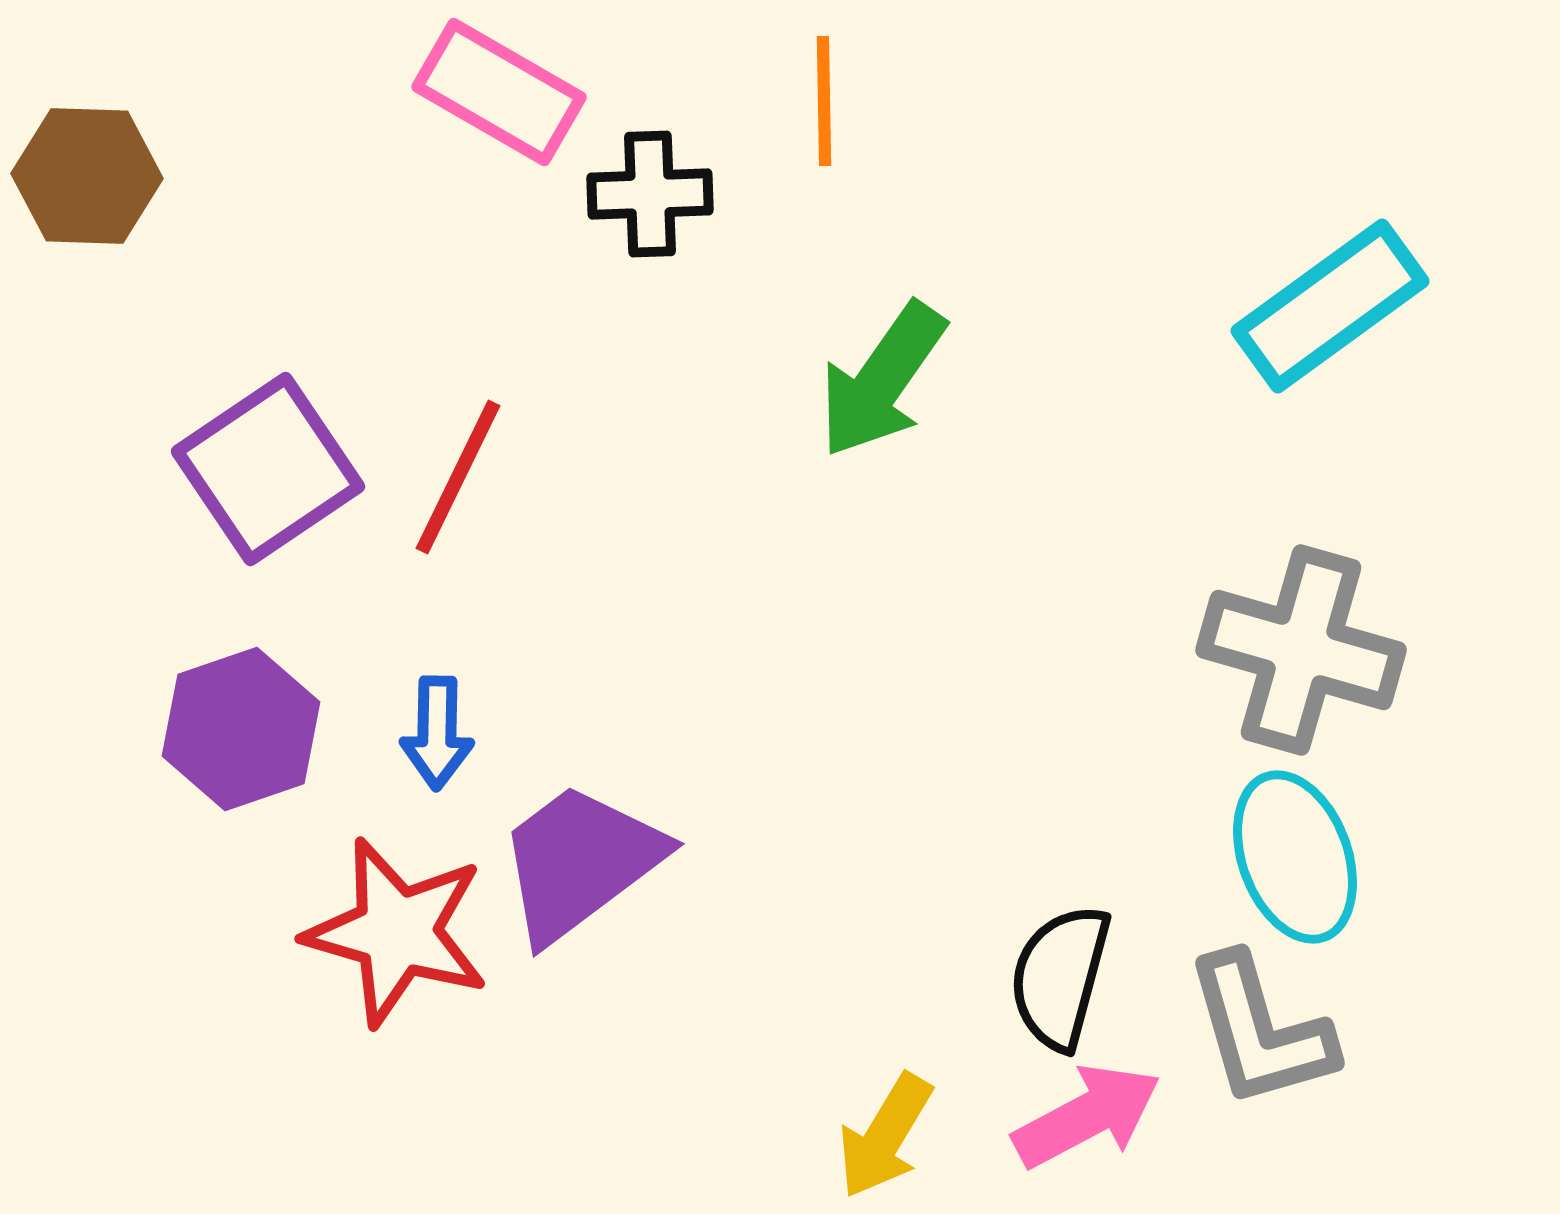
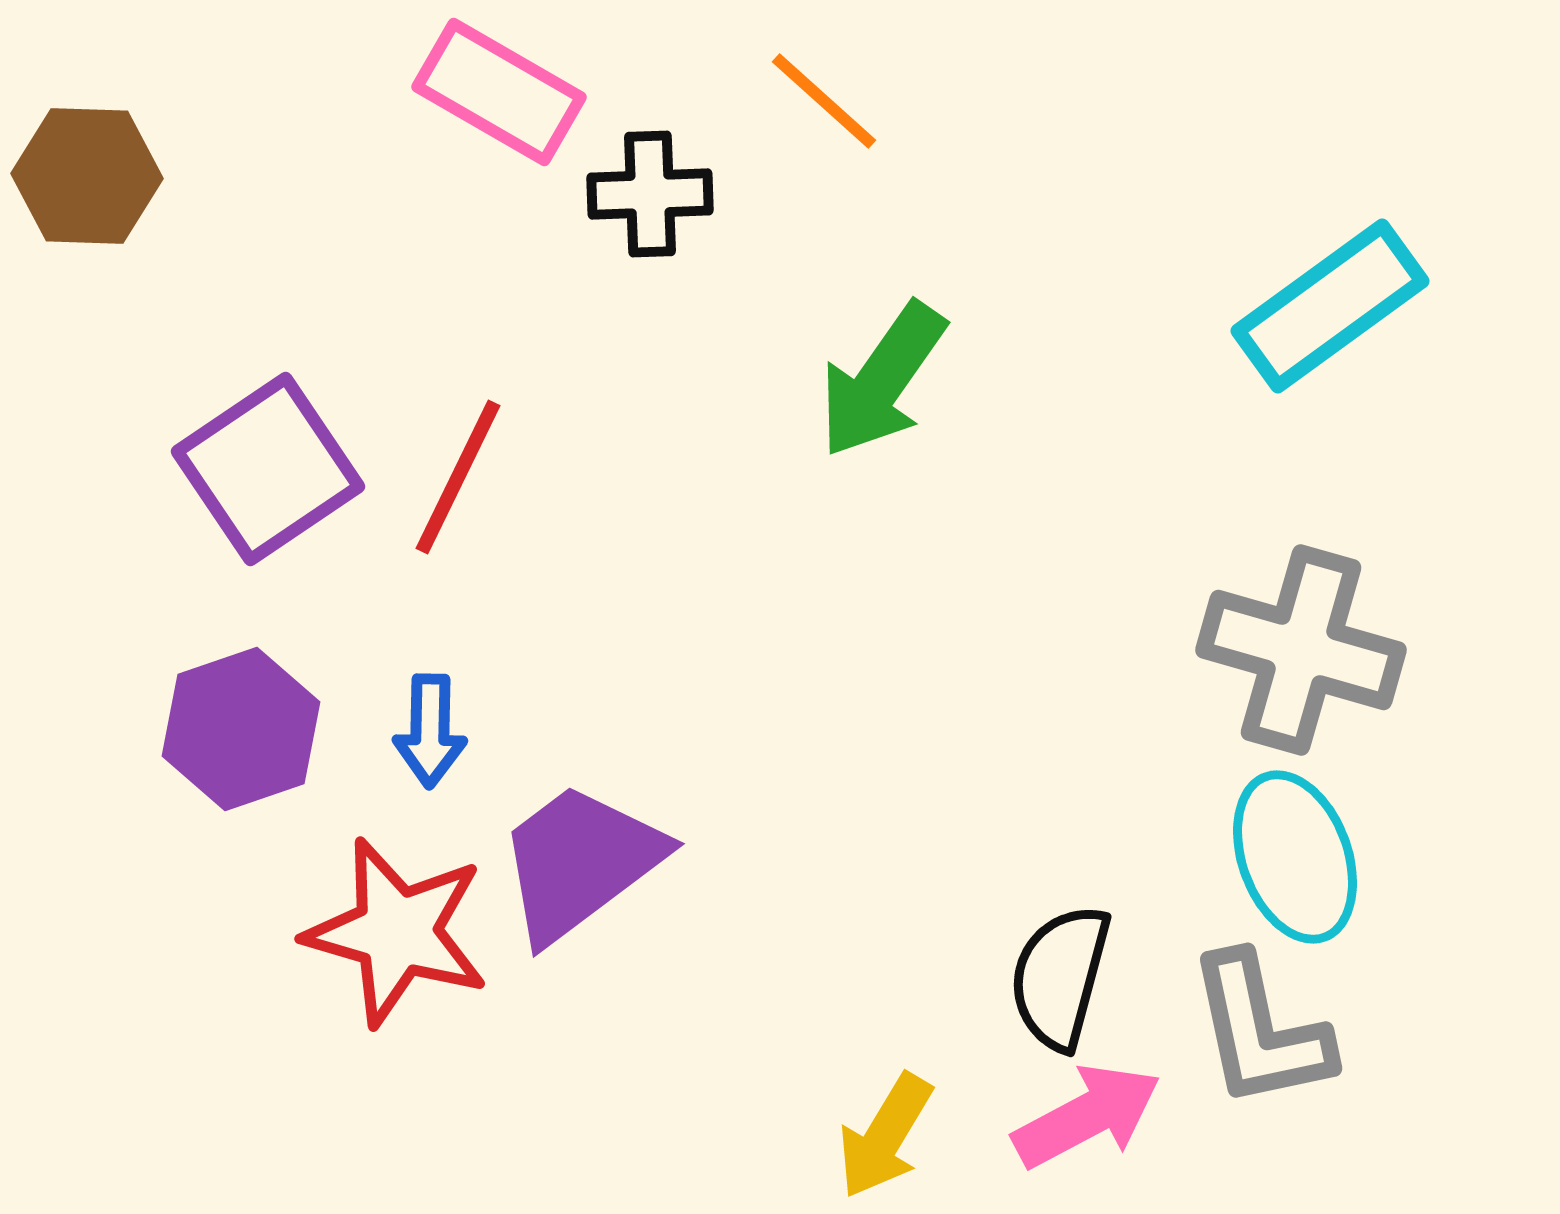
orange line: rotated 47 degrees counterclockwise
blue arrow: moved 7 px left, 2 px up
gray L-shape: rotated 4 degrees clockwise
